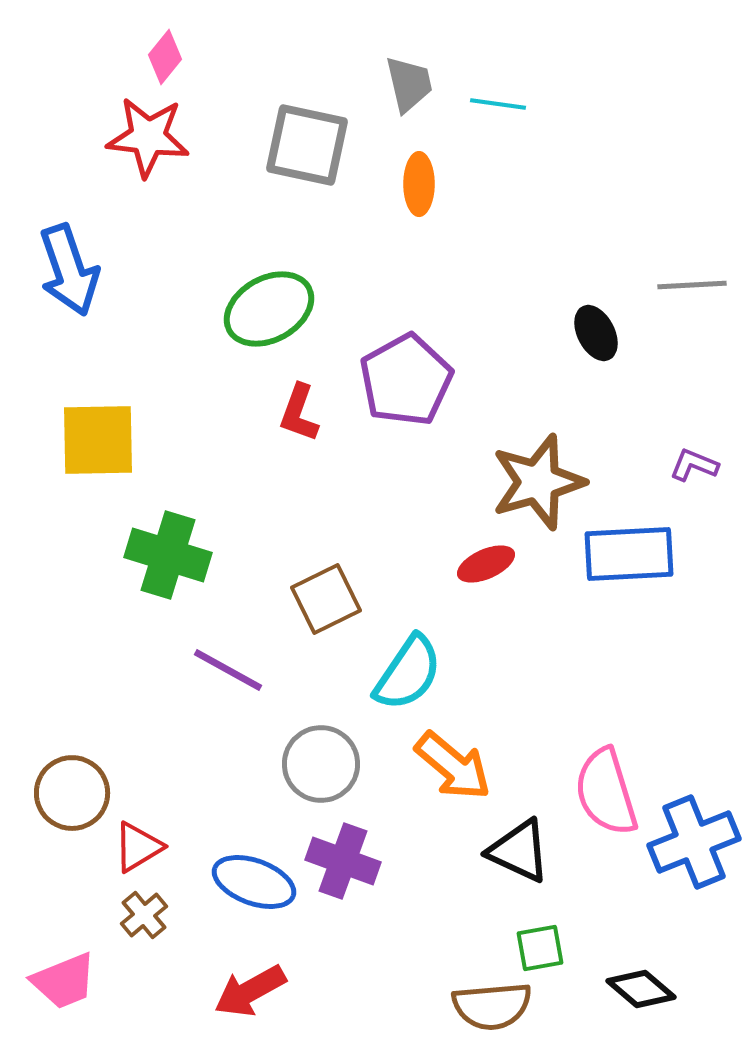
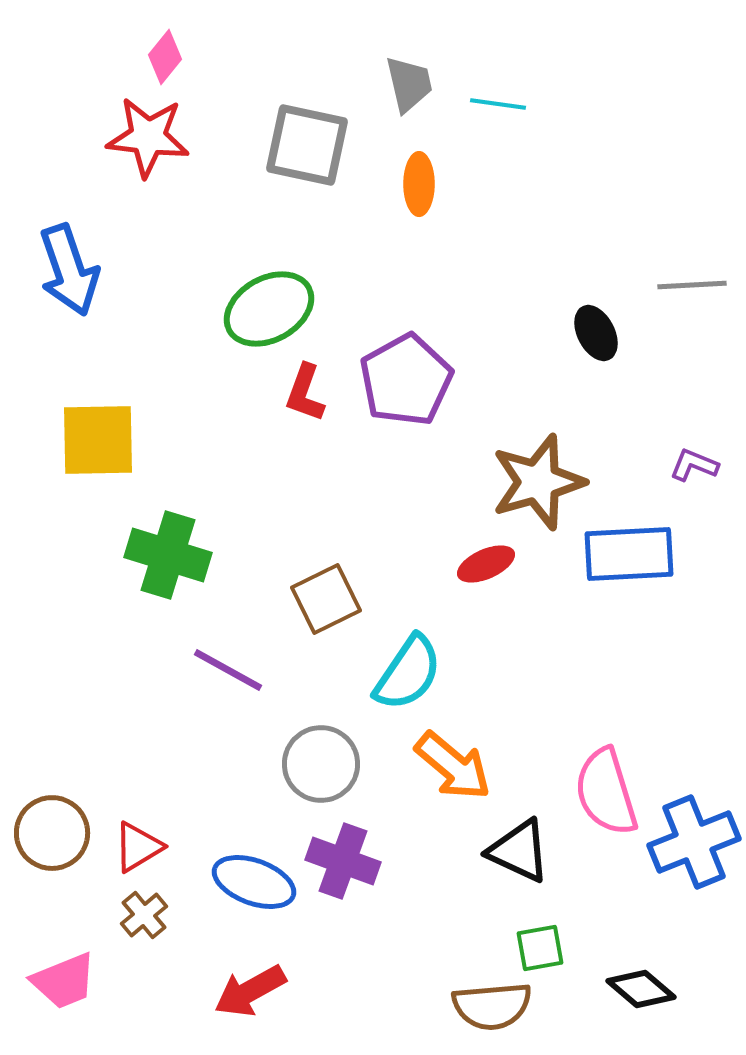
red L-shape: moved 6 px right, 20 px up
brown circle: moved 20 px left, 40 px down
